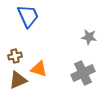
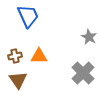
gray star: rotated 21 degrees clockwise
orange triangle: moved 13 px up; rotated 18 degrees counterclockwise
gray cross: rotated 20 degrees counterclockwise
brown triangle: rotated 42 degrees counterclockwise
